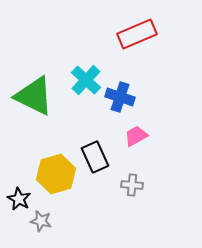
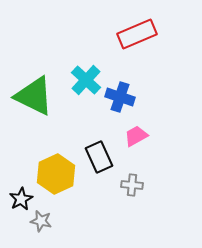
black rectangle: moved 4 px right
yellow hexagon: rotated 9 degrees counterclockwise
black star: moved 2 px right; rotated 15 degrees clockwise
